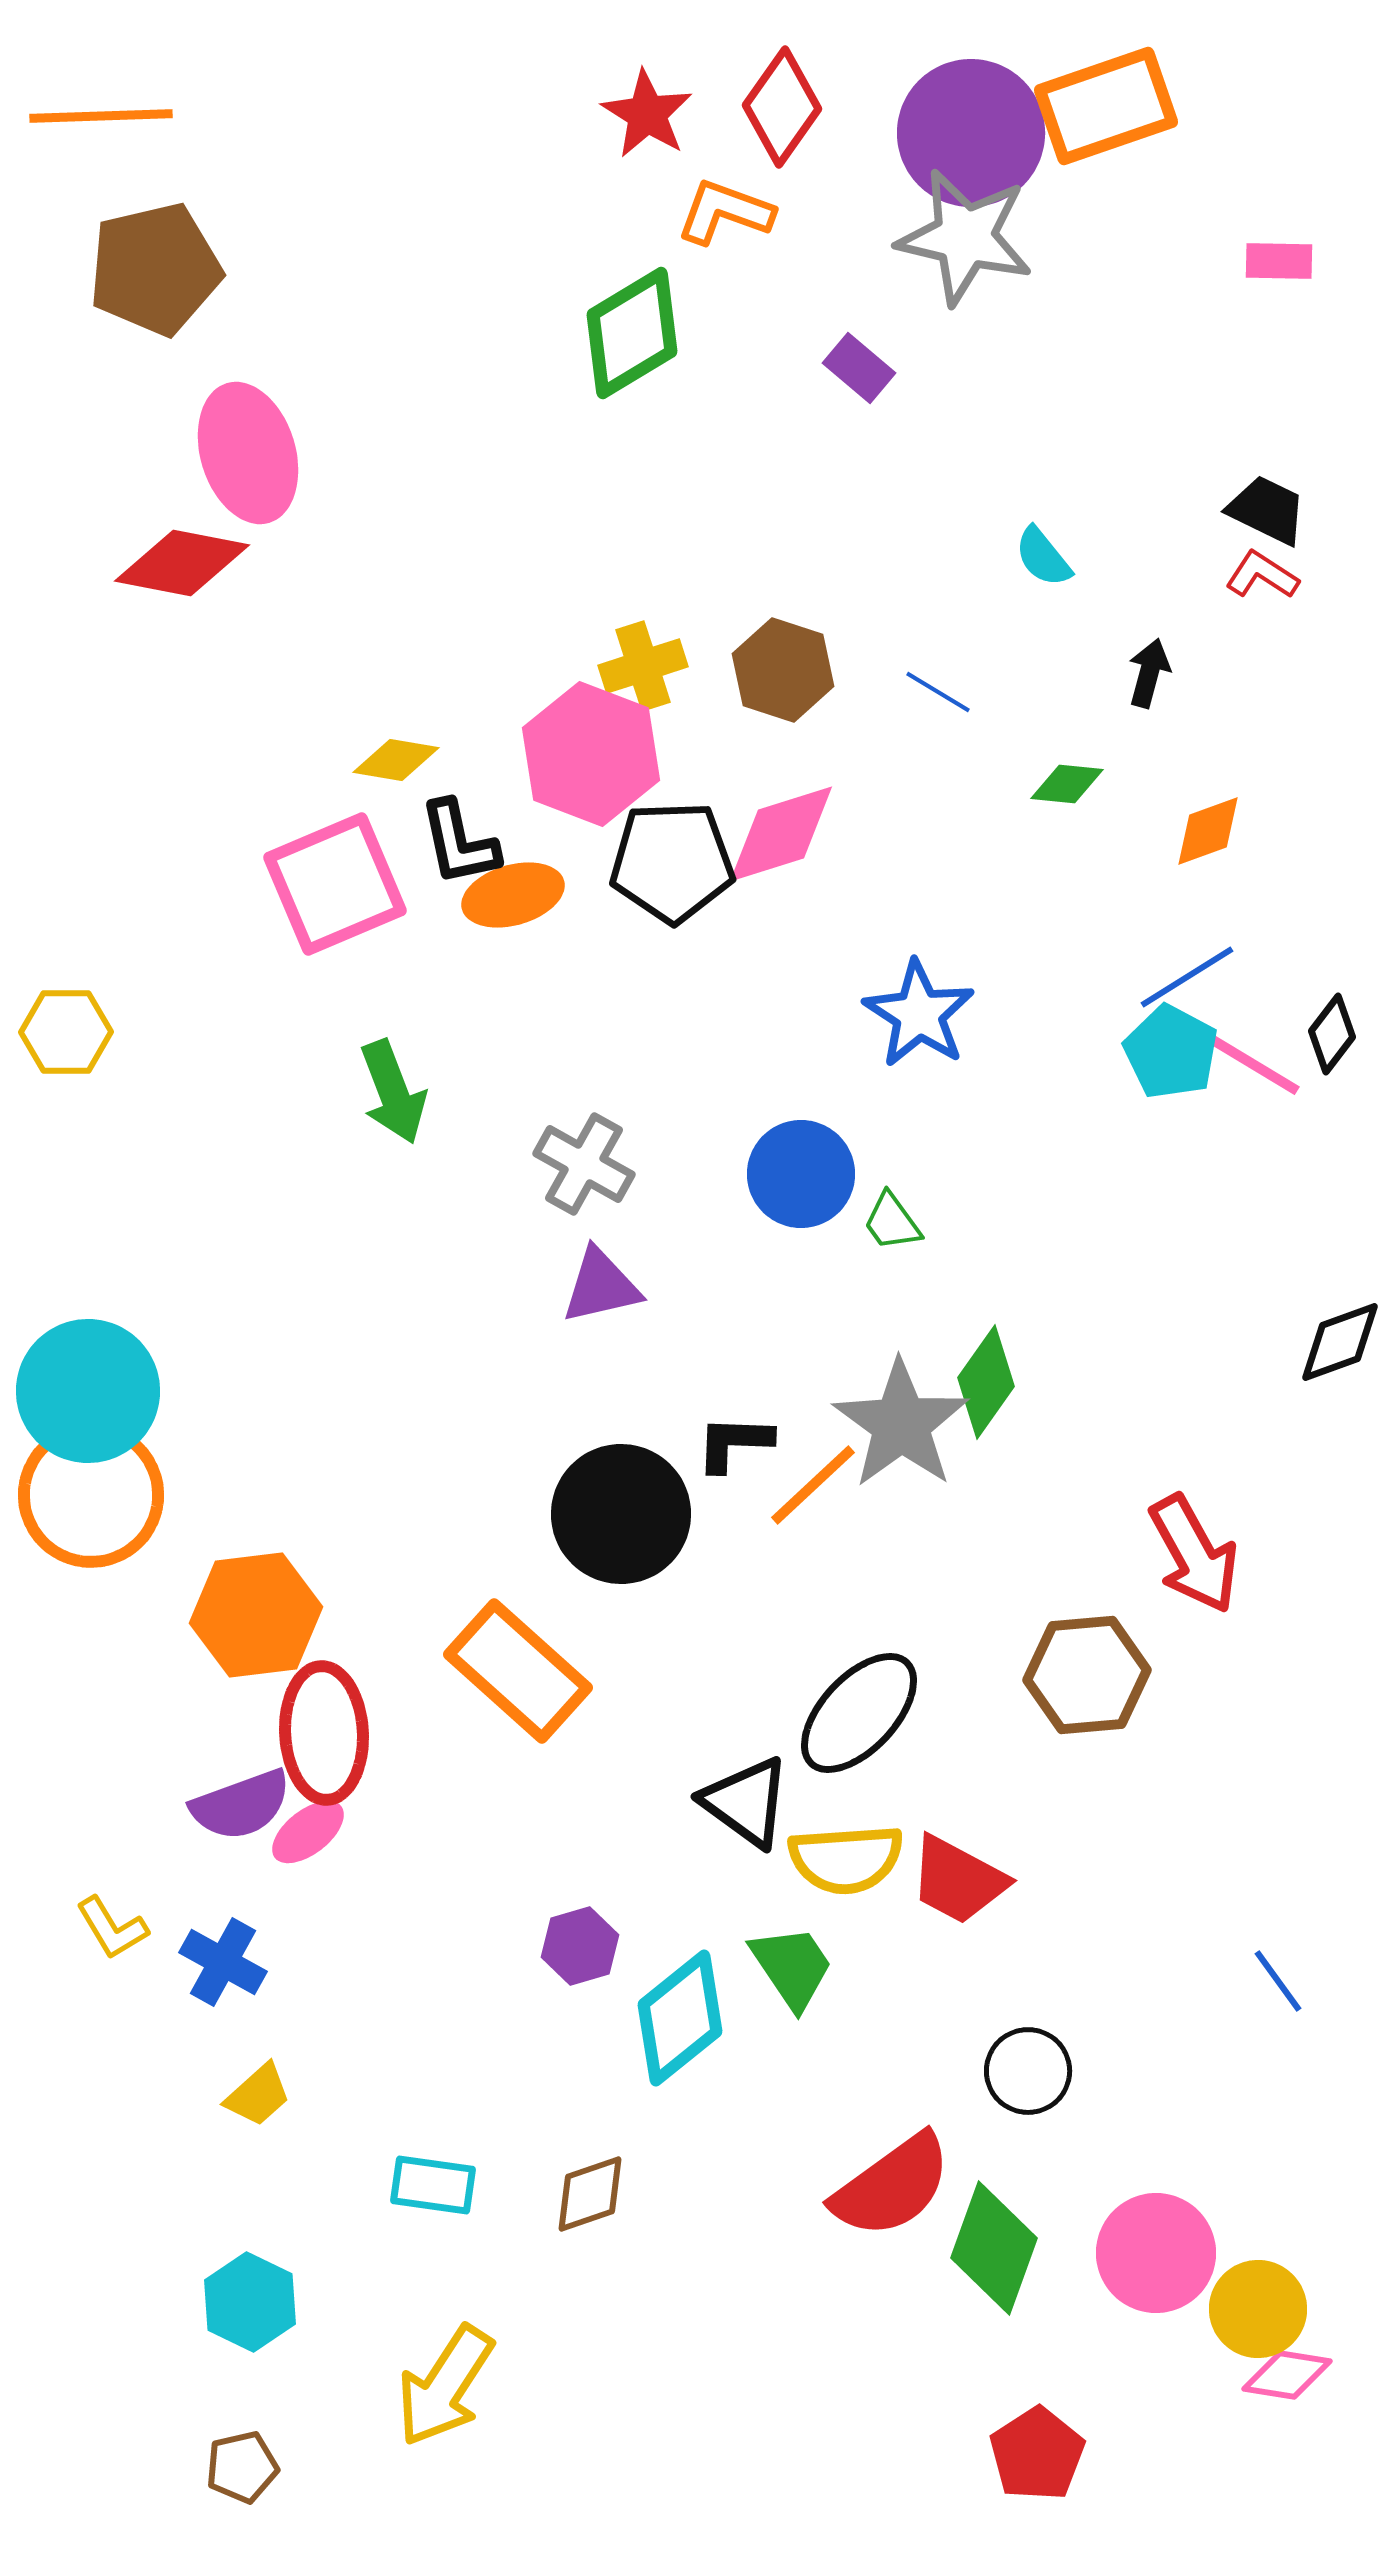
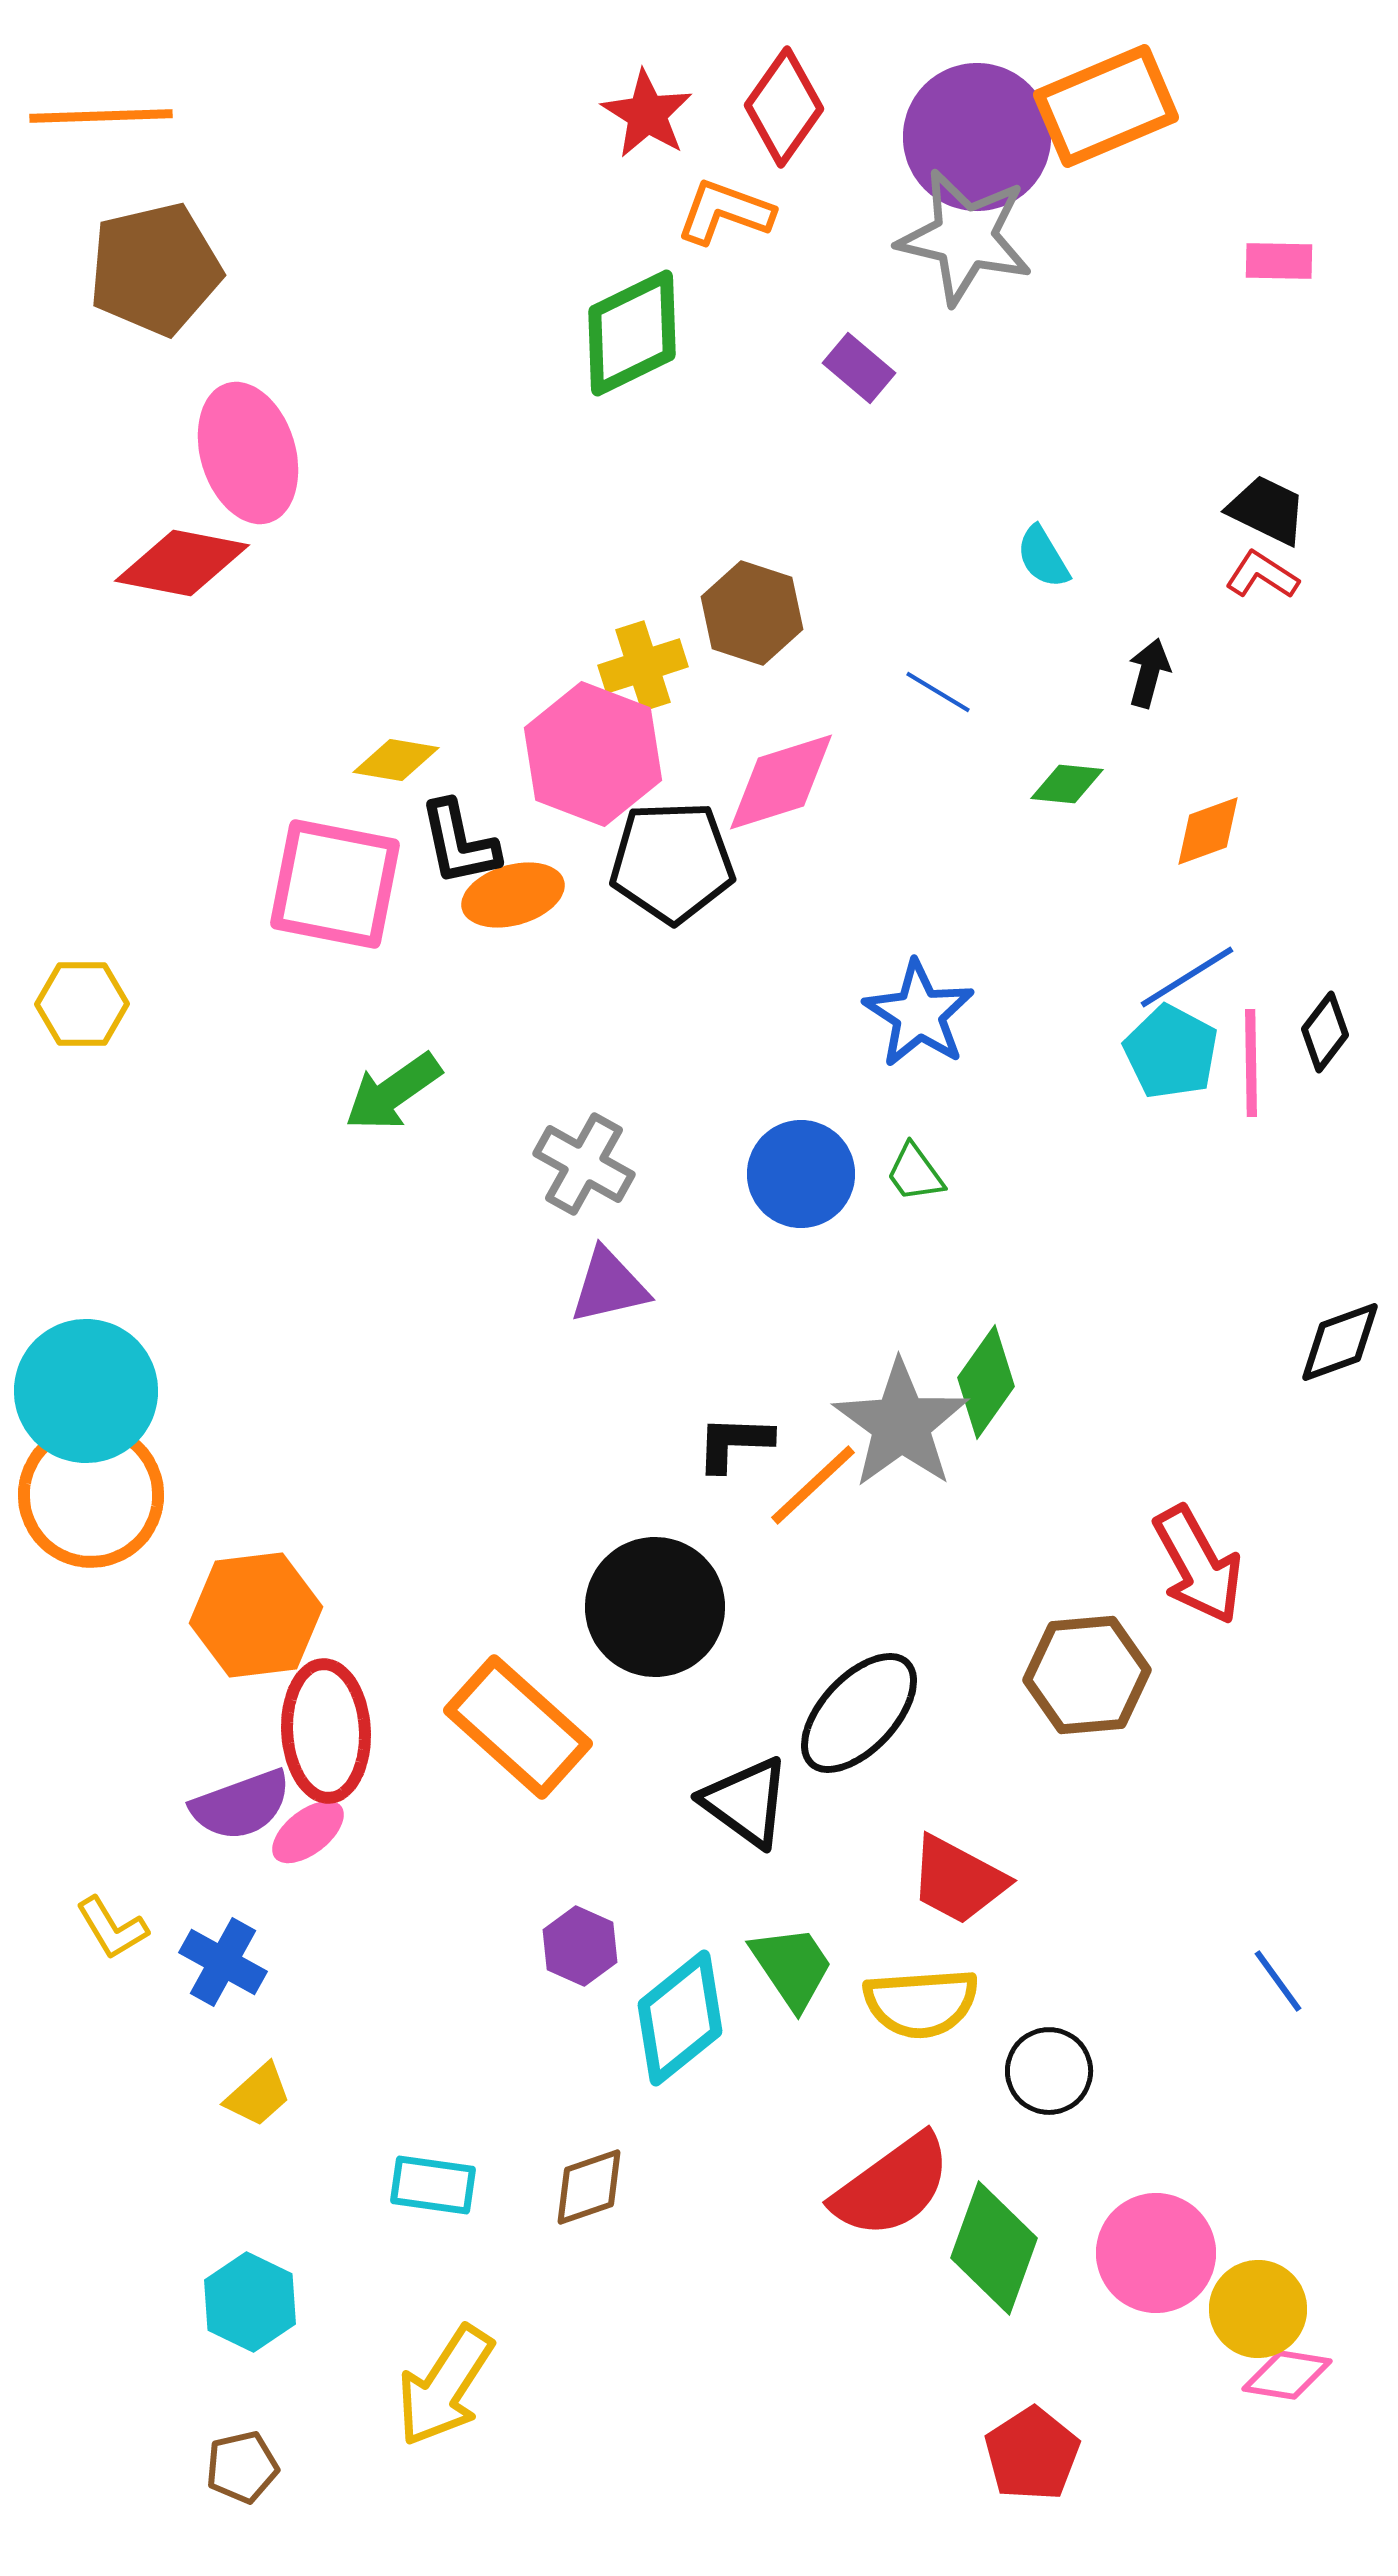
orange rectangle at (1106, 106): rotated 4 degrees counterclockwise
red diamond at (782, 107): moved 2 px right
purple circle at (971, 133): moved 6 px right, 4 px down
green diamond at (632, 333): rotated 5 degrees clockwise
cyan semicircle at (1043, 557): rotated 8 degrees clockwise
brown hexagon at (783, 670): moved 31 px left, 57 px up
pink hexagon at (591, 754): moved 2 px right
pink diamond at (781, 834): moved 52 px up
pink square at (335, 884): rotated 34 degrees clockwise
yellow hexagon at (66, 1032): moved 16 px right, 28 px up
black diamond at (1332, 1034): moved 7 px left, 2 px up
pink line at (1251, 1063): rotated 58 degrees clockwise
green arrow at (393, 1092): rotated 76 degrees clockwise
green trapezoid at (892, 1222): moved 23 px right, 49 px up
purple triangle at (601, 1286): moved 8 px right
cyan circle at (88, 1391): moved 2 px left
black circle at (621, 1514): moved 34 px right, 93 px down
red arrow at (1194, 1554): moved 4 px right, 11 px down
orange rectangle at (518, 1671): moved 56 px down
red ellipse at (324, 1733): moved 2 px right, 2 px up
yellow semicircle at (846, 1859): moved 75 px right, 144 px down
purple hexagon at (580, 1946): rotated 20 degrees counterclockwise
black circle at (1028, 2071): moved 21 px right
brown diamond at (590, 2194): moved 1 px left, 7 px up
red pentagon at (1037, 2454): moved 5 px left
